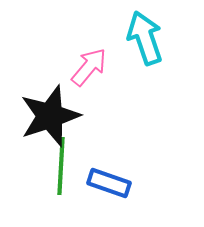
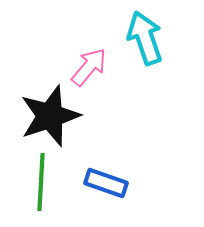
green line: moved 20 px left, 16 px down
blue rectangle: moved 3 px left
